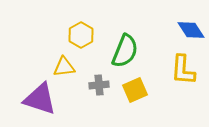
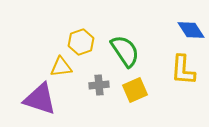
yellow hexagon: moved 7 px down; rotated 10 degrees clockwise
green semicircle: rotated 56 degrees counterclockwise
yellow triangle: moved 3 px left
